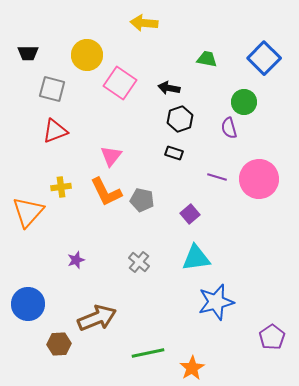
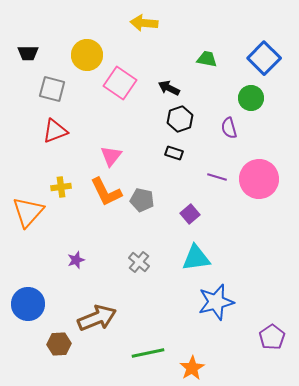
black arrow: rotated 15 degrees clockwise
green circle: moved 7 px right, 4 px up
